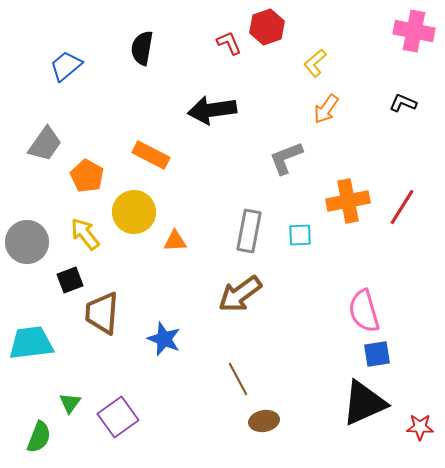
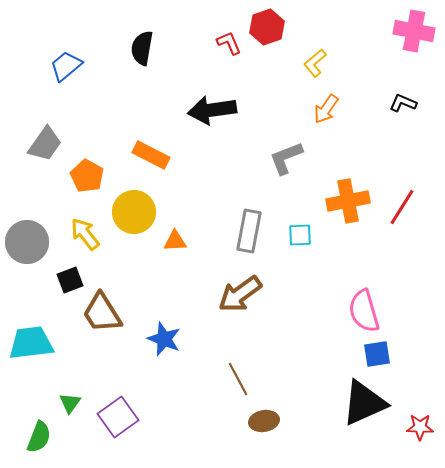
brown trapezoid: rotated 36 degrees counterclockwise
